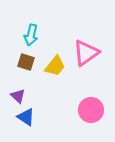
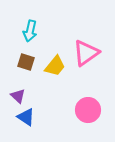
cyan arrow: moved 1 px left, 4 px up
pink circle: moved 3 px left
